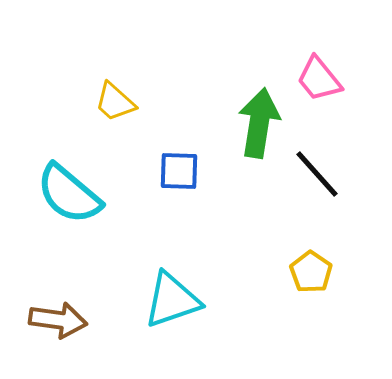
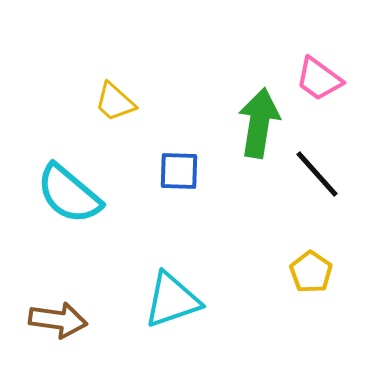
pink trapezoid: rotated 15 degrees counterclockwise
